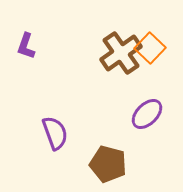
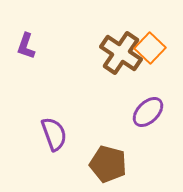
brown cross: rotated 21 degrees counterclockwise
purple ellipse: moved 1 px right, 2 px up
purple semicircle: moved 1 px left, 1 px down
